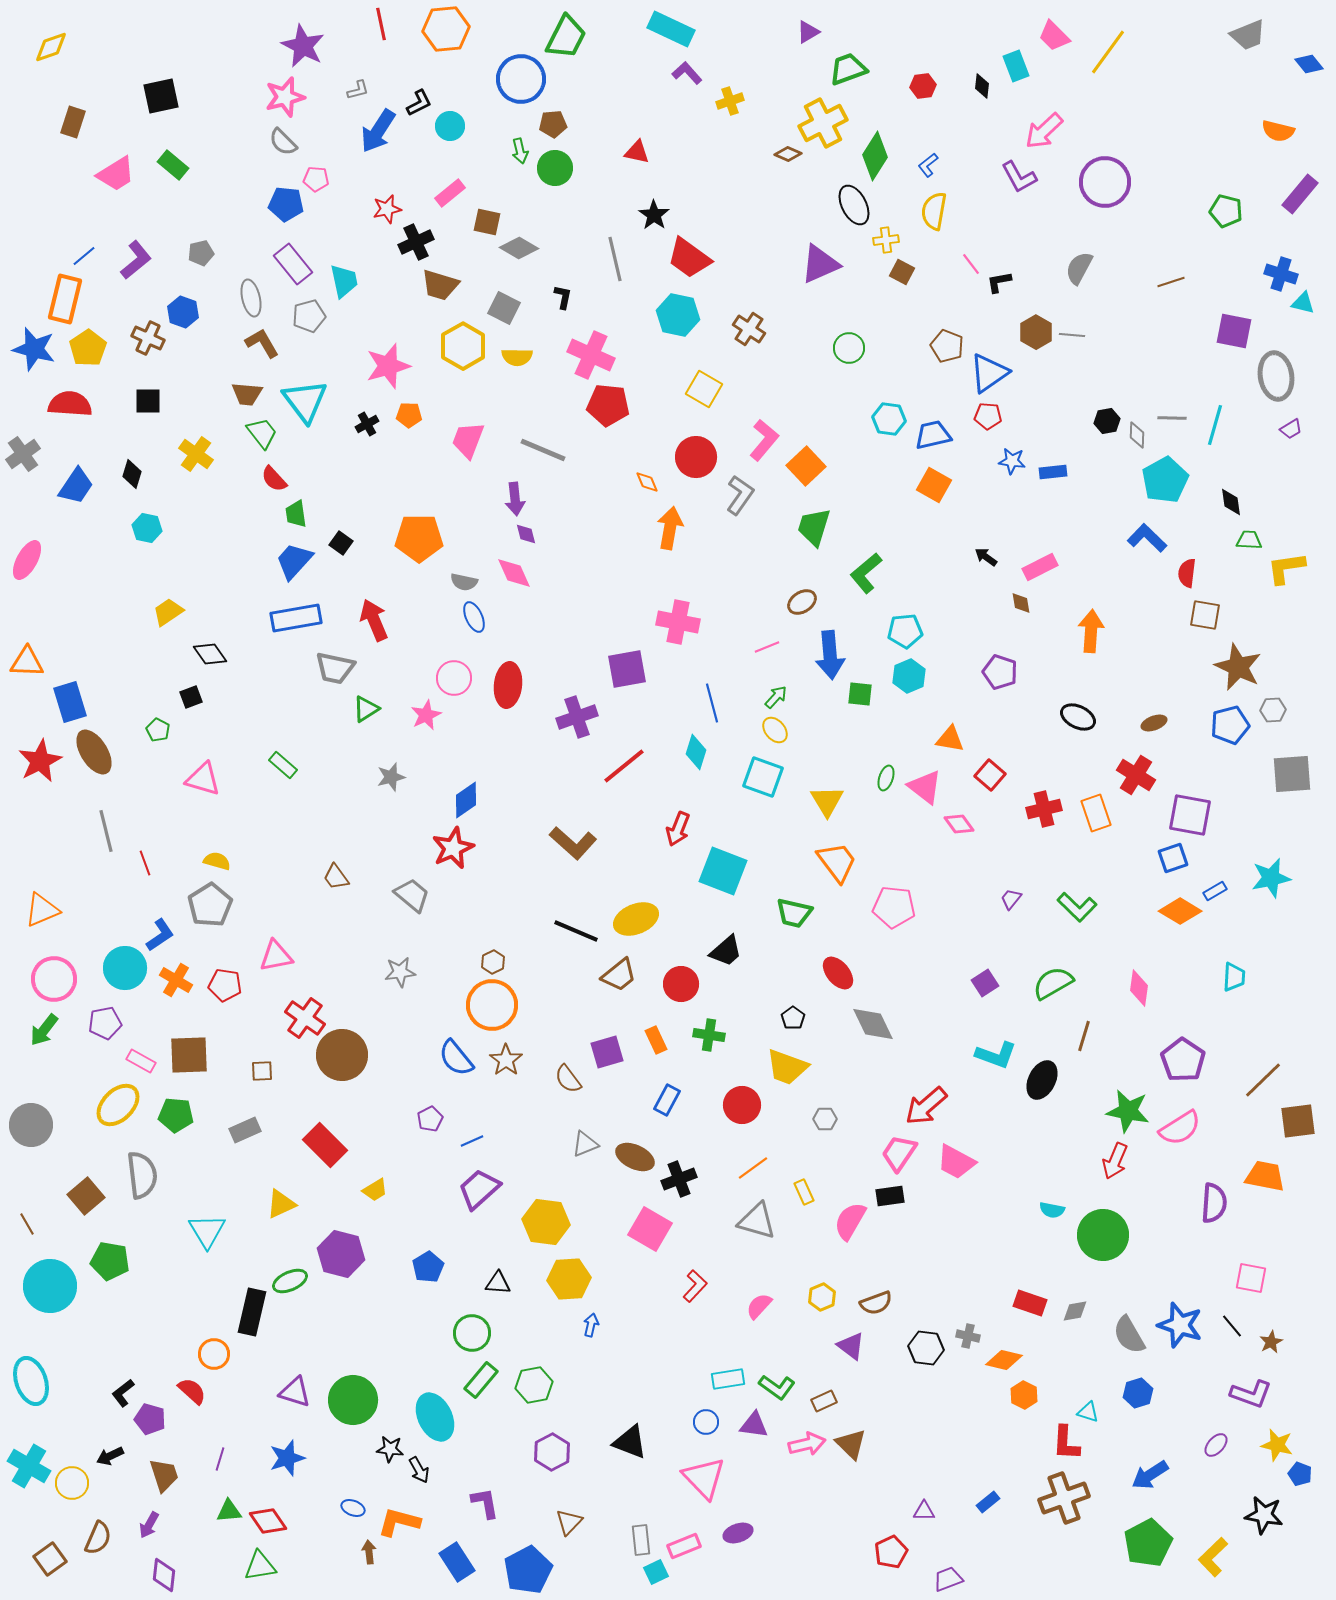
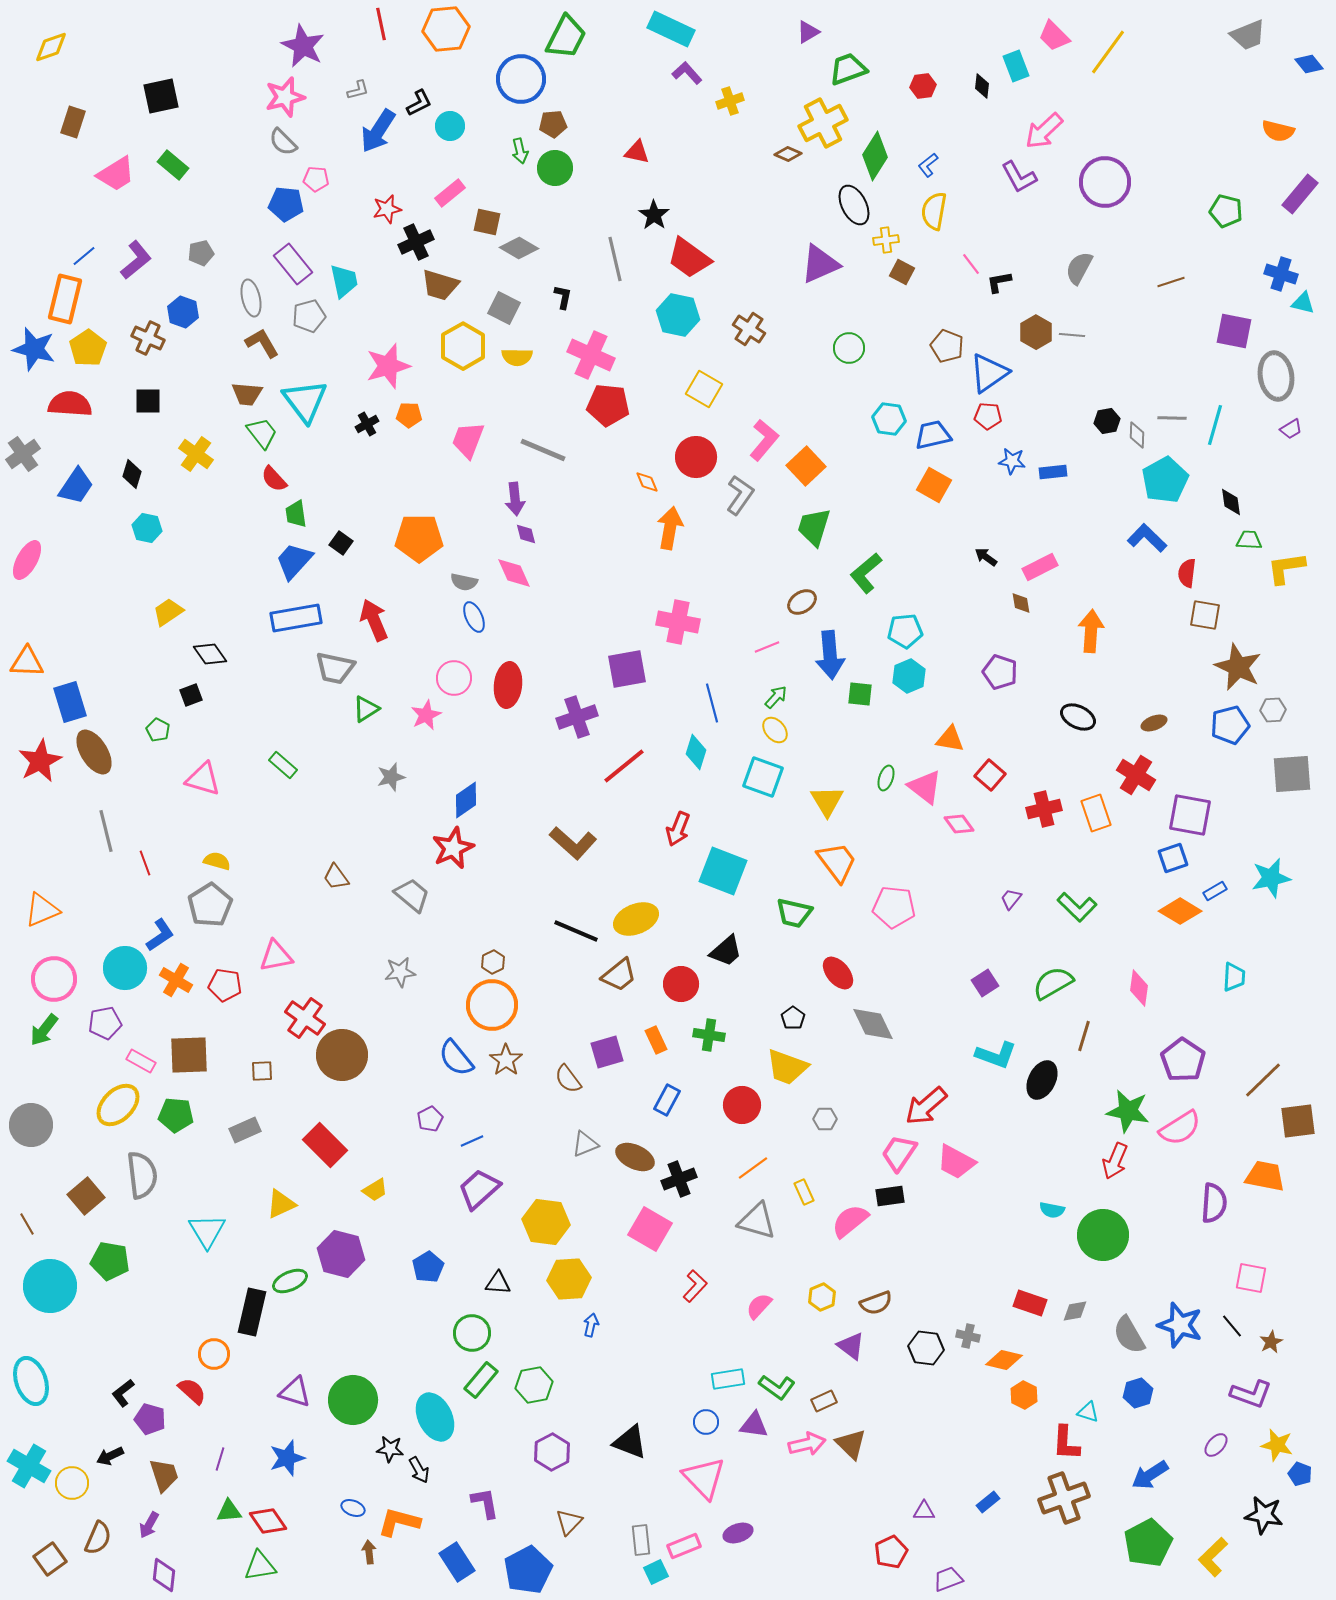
black square at (191, 697): moved 2 px up
pink semicircle at (850, 1221): rotated 21 degrees clockwise
